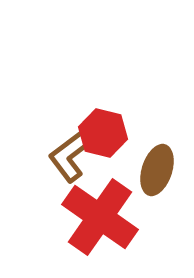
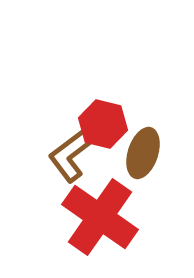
red hexagon: moved 9 px up
brown ellipse: moved 14 px left, 17 px up
